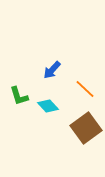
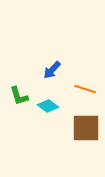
orange line: rotated 25 degrees counterclockwise
cyan diamond: rotated 10 degrees counterclockwise
brown square: rotated 36 degrees clockwise
